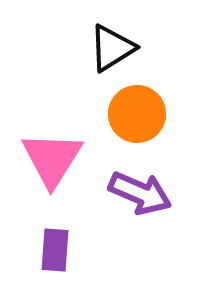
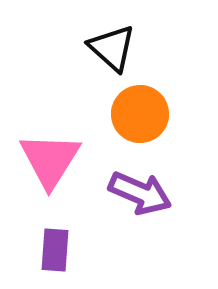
black triangle: rotated 46 degrees counterclockwise
orange circle: moved 3 px right
pink triangle: moved 2 px left, 1 px down
